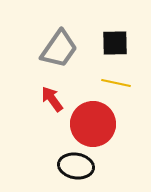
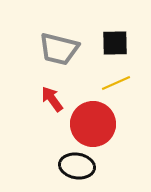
gray trapezoid: rotated 69 degrees clockwise
yellow line: rotated 36 degrees counterclockwise
black ellipse: moved 1 px right
